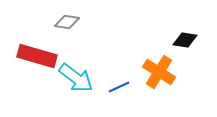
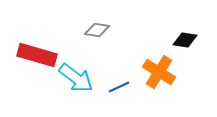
gray diamond: moved 30 px right, 8 px down
red rectangle: moved 1 px up
